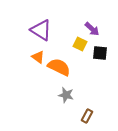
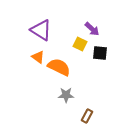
gray star: rotated 14 degrees counterclockwise
